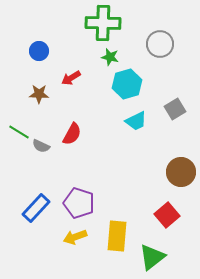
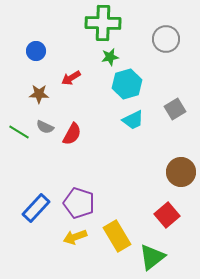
gray circle: moved 6 px right, 5 px up
blue circle: moved 3 px left
green star: rotated 24 degrees counterclockwise
cyan trapezoid: moved 3 px left, 1 px up
gray semicircle: moved 4 px right, 19 px up
yellow rectangle: rotated 36 degrees counterclockwise
